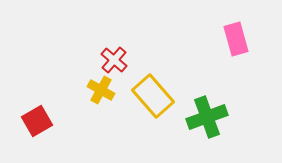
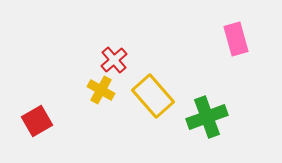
red cross: rotated 8 degrees clockwise
